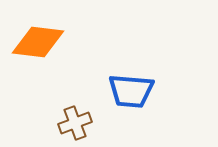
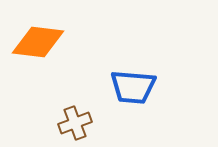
blue trapezoid: moved 2 px right, 4 px up
